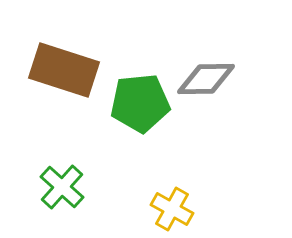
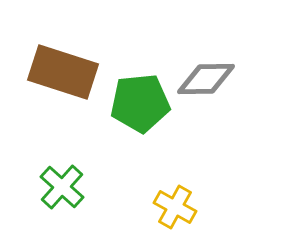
brown rectangle: moved 1 px left, 2 px down
yellow cross: moved 3 px right, 2 px up
